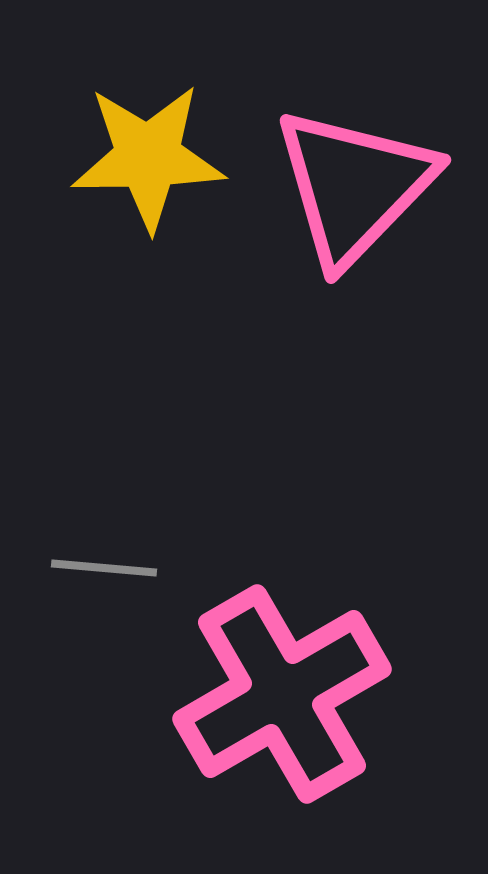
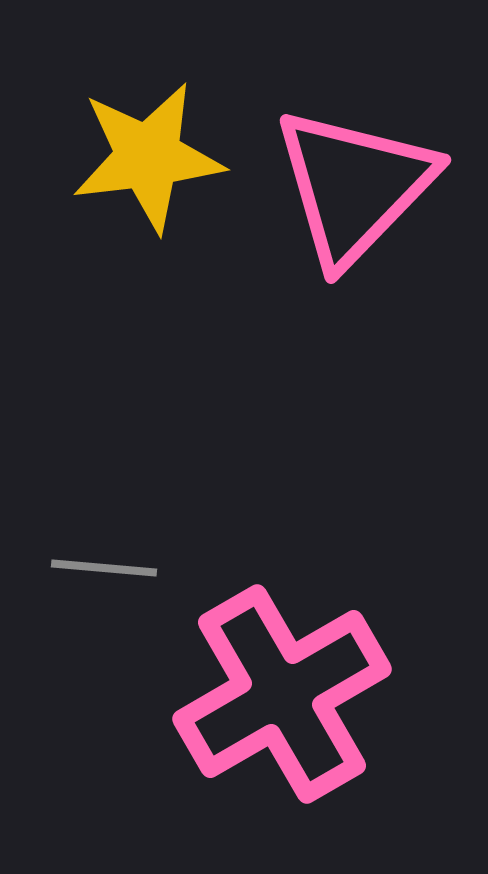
yellow star: rotated 6 degrees counterclockwise
